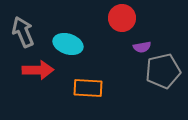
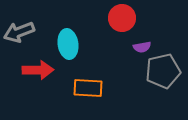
gray arrow: moved 4 px left; rotated 88 degrees counterclockwise
cyan ellipse: rotated 64 degrees clockwise
